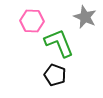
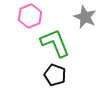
pink hexagon: moved 2 px left, 5 px up; rotated 25 degrees counterclockwise
green L-shape: moved 4 px left
